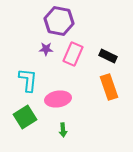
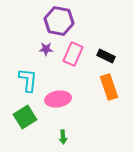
black rectangle: moved 2 px left
green arrow: moved 7 px down
